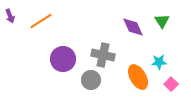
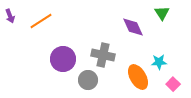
green triangle: moved 8 px up
gray circle: moved 3 px left
pink square: moved 2 px right
